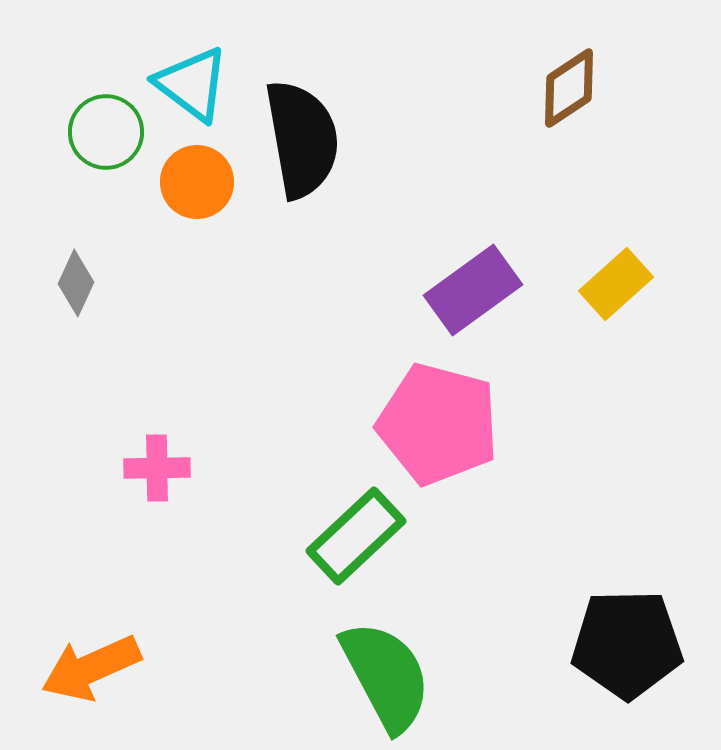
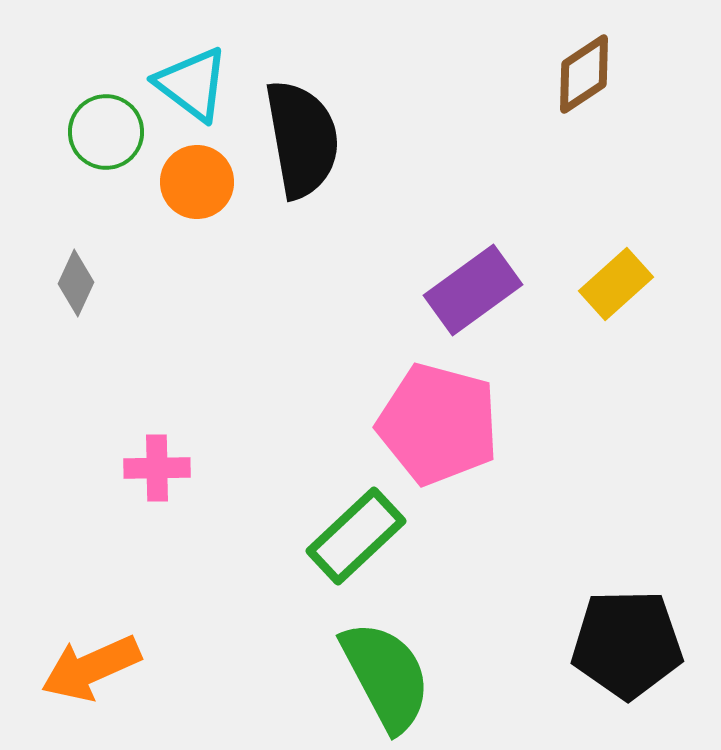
brown diamond: moved 15 px right, 14 px up
